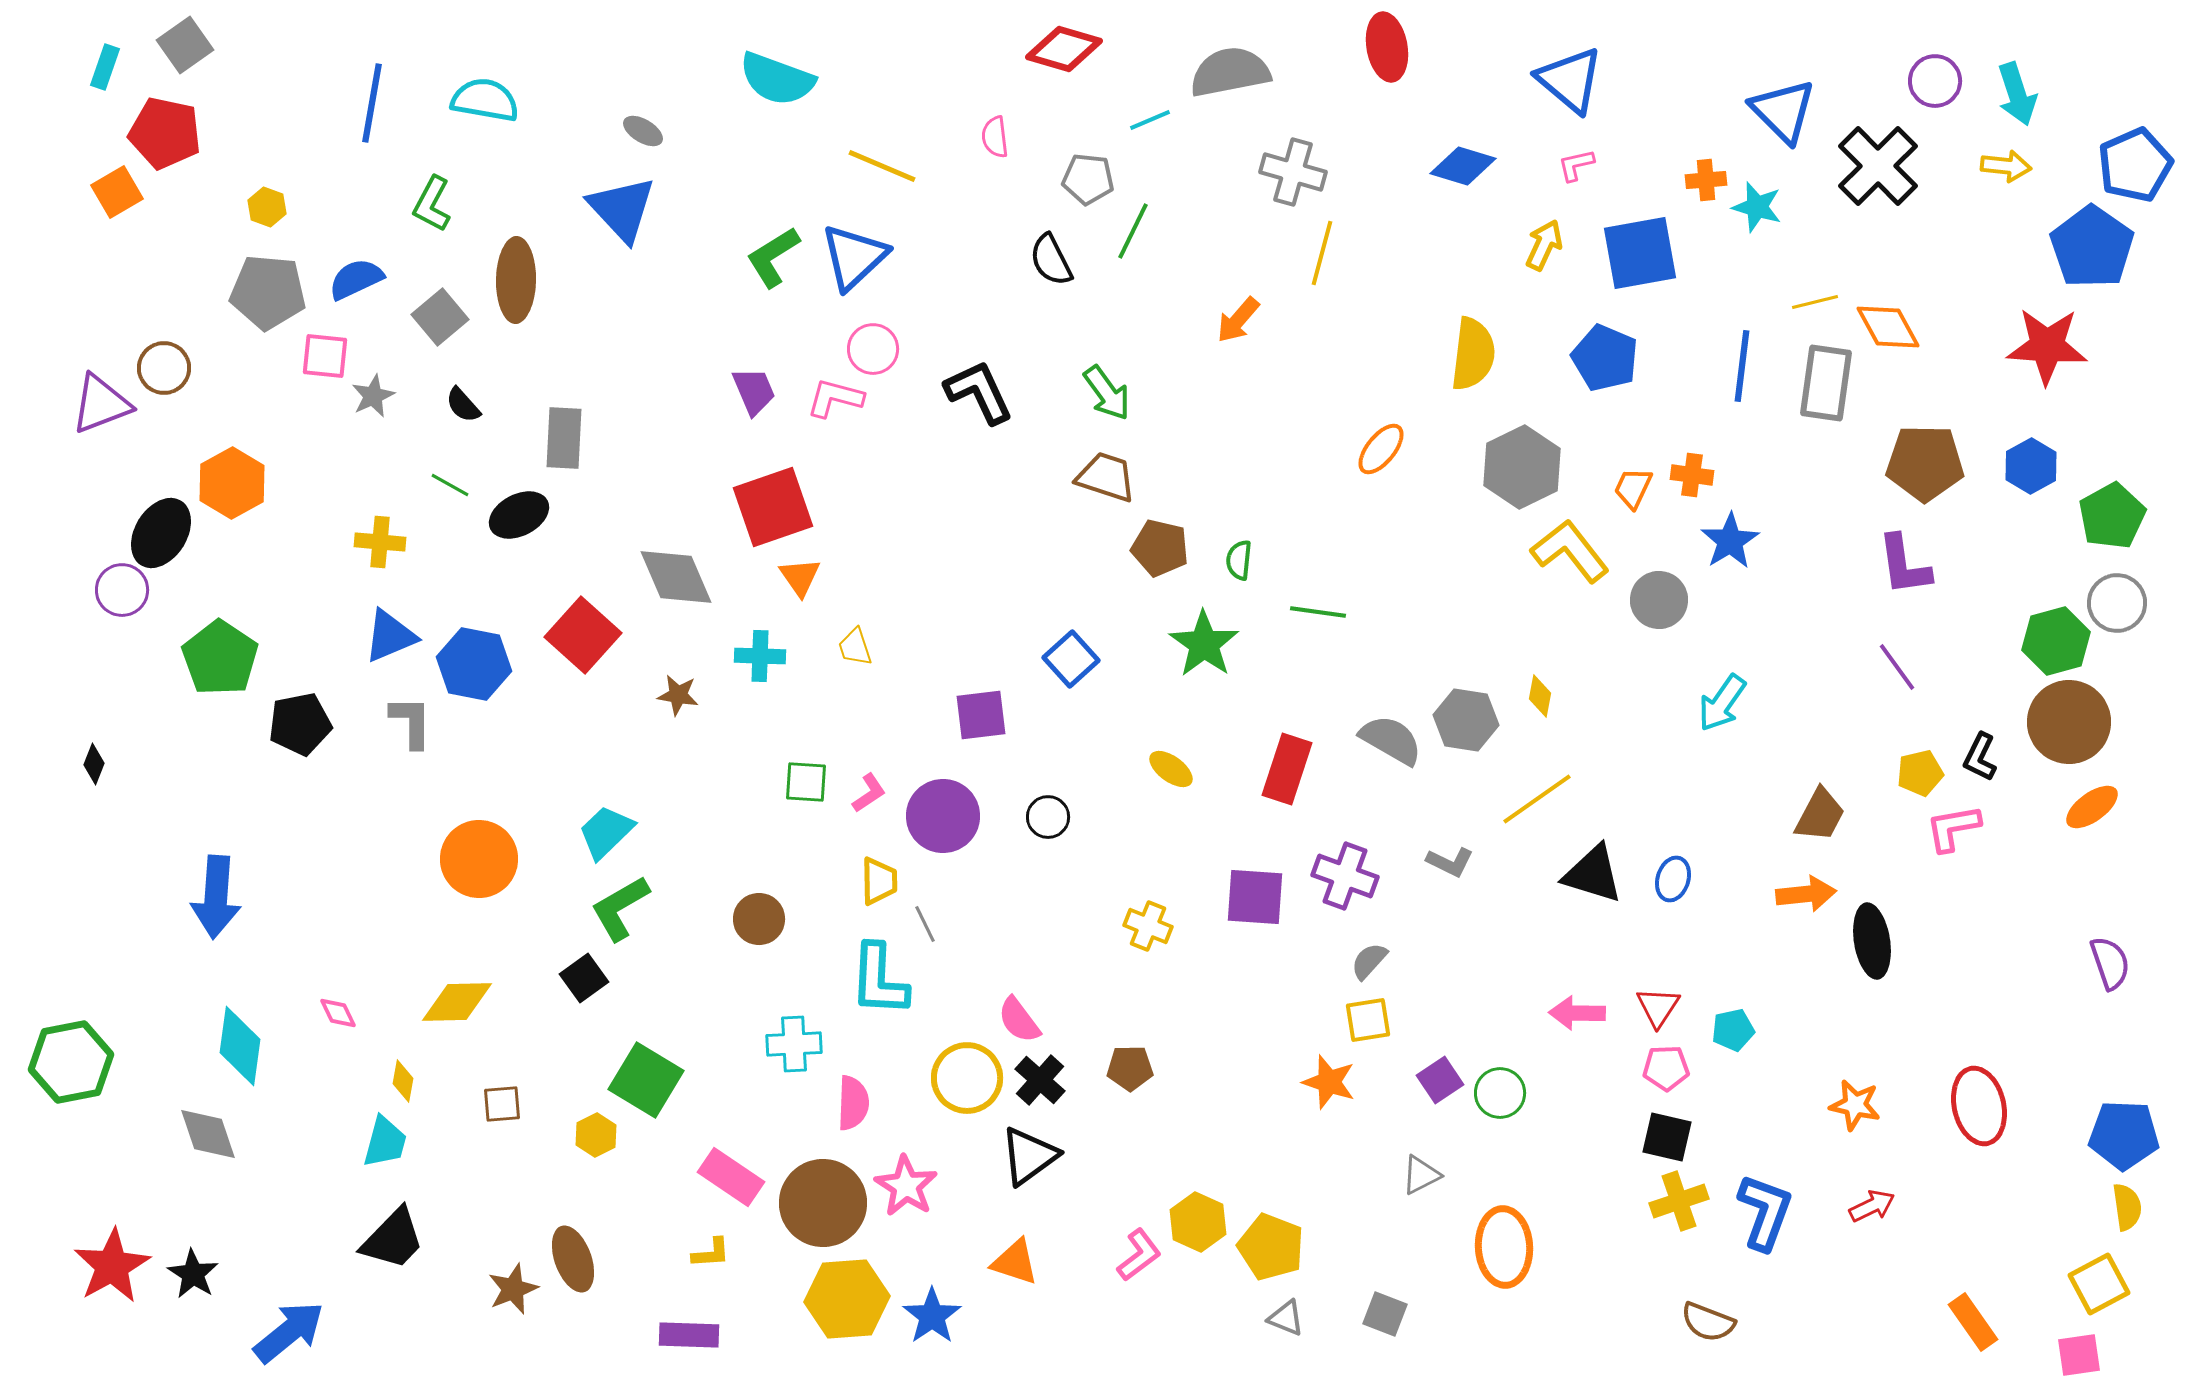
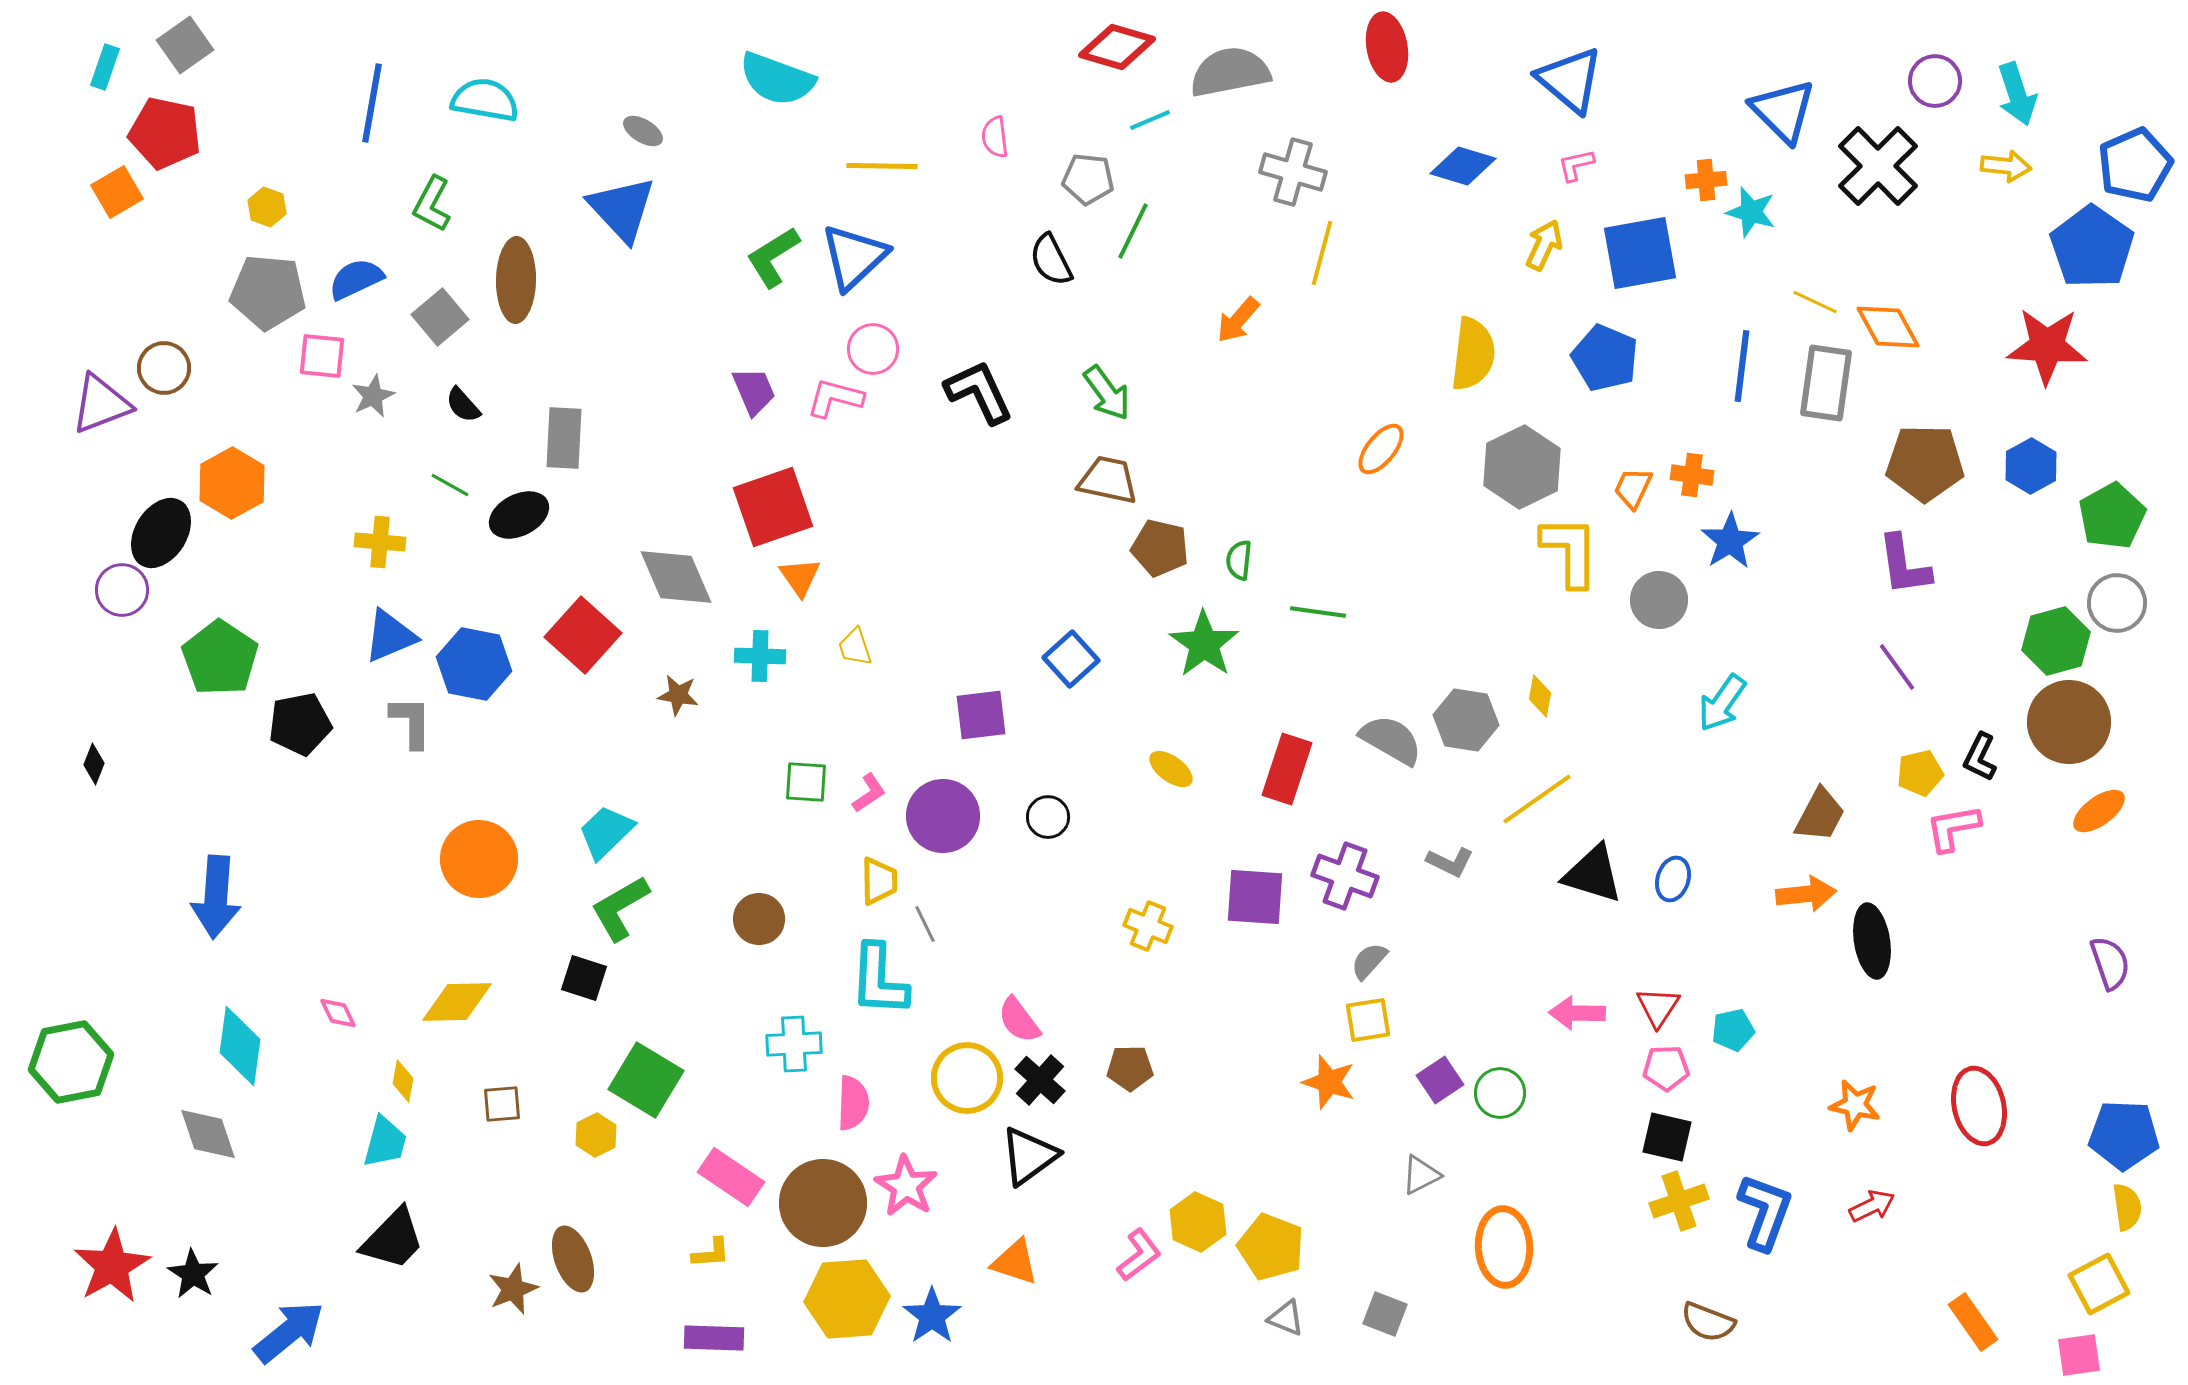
red diamond at (1064, 49): moved 53 px right, 2 px up
yellow line at (882, 166): rotated 22 degrees counterclockwise
cyan star at (1757, 207): moved 6 px left, 5 px down
yellow line at (1815, 302): rotated 39 degrees clockwise
pink square at (325, 356): moved 3 px left
brown trapezoid at (1106, 477): moved 2 px right, 3 px down; rotated 6 degrees counterclockwise
yellow L-shape at (1570, 551): rotated 38 degrees clockwise
orange ellipse at (2092, 807): moved 7 px right, 4 px down
black square at (584, 978): rotated 36 degrees counterclockwise
purple rectangle at (689, 1335): moved 25 px right, 3 px down
